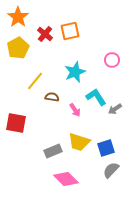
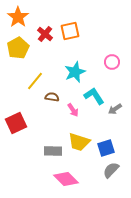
pink circle: moved 2 px down
cyan L-shape: moved 2 px left, 1 px up
pink arrow: moved 2 px left
red square: rotated 35 degrees counterclockwise
gray rectangle: rotated 24 degrees clockwise
